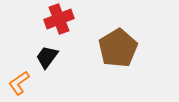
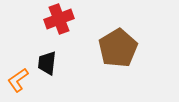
black trapezoid: moved 6 px down; rotated 30 degrees counterclockwise
orange L-shape: moved 1 px left, 3 px up
